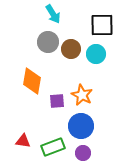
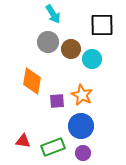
cyan circle: moved 4 px left, 5 px down
